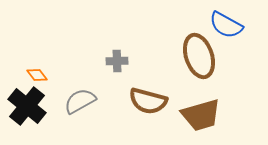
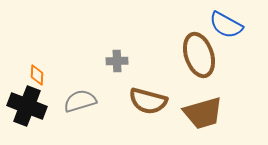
brown ellipse: moved 1 px up
orange diamond: rotated 40 degrees clockwise
gray semicircle: rotated 12 degrees clockwise
black cross: rotated 18 degrees counterclockwise
brown trapezoid: moved 2 px right, 2 px up
